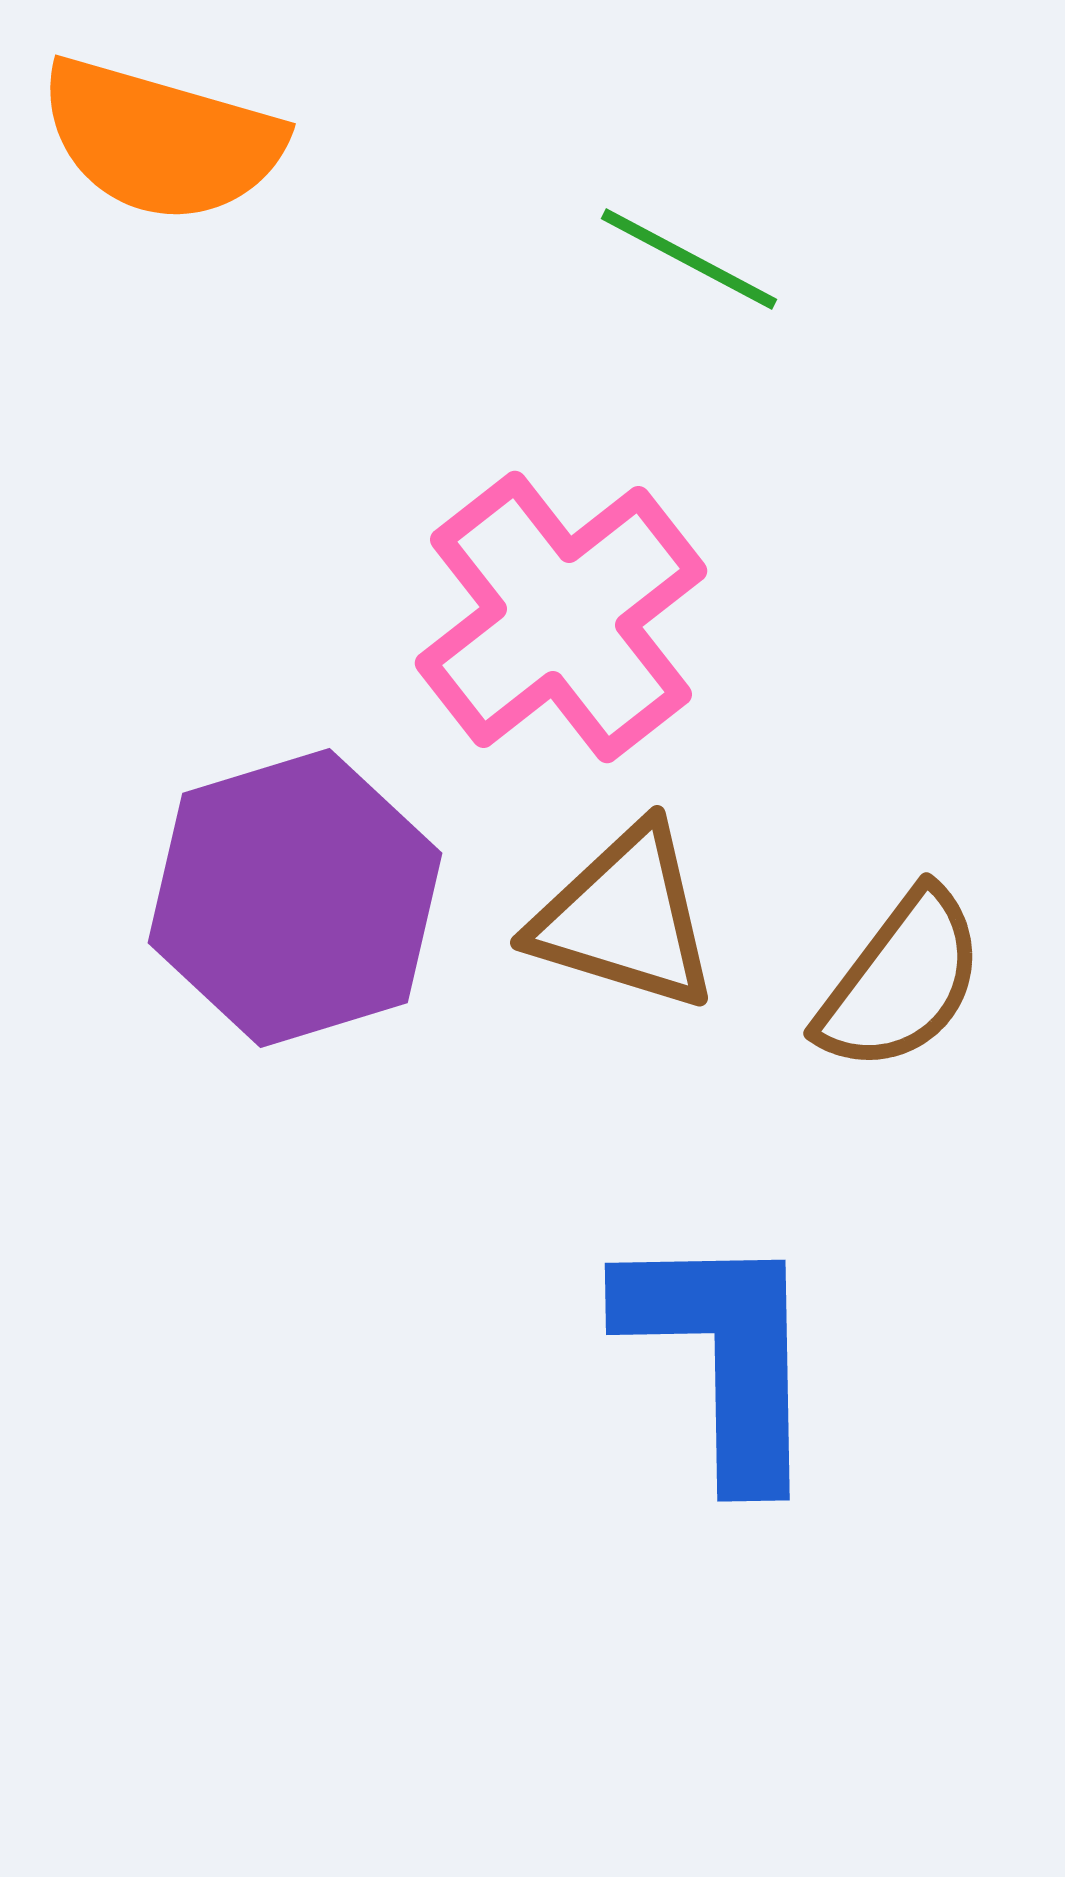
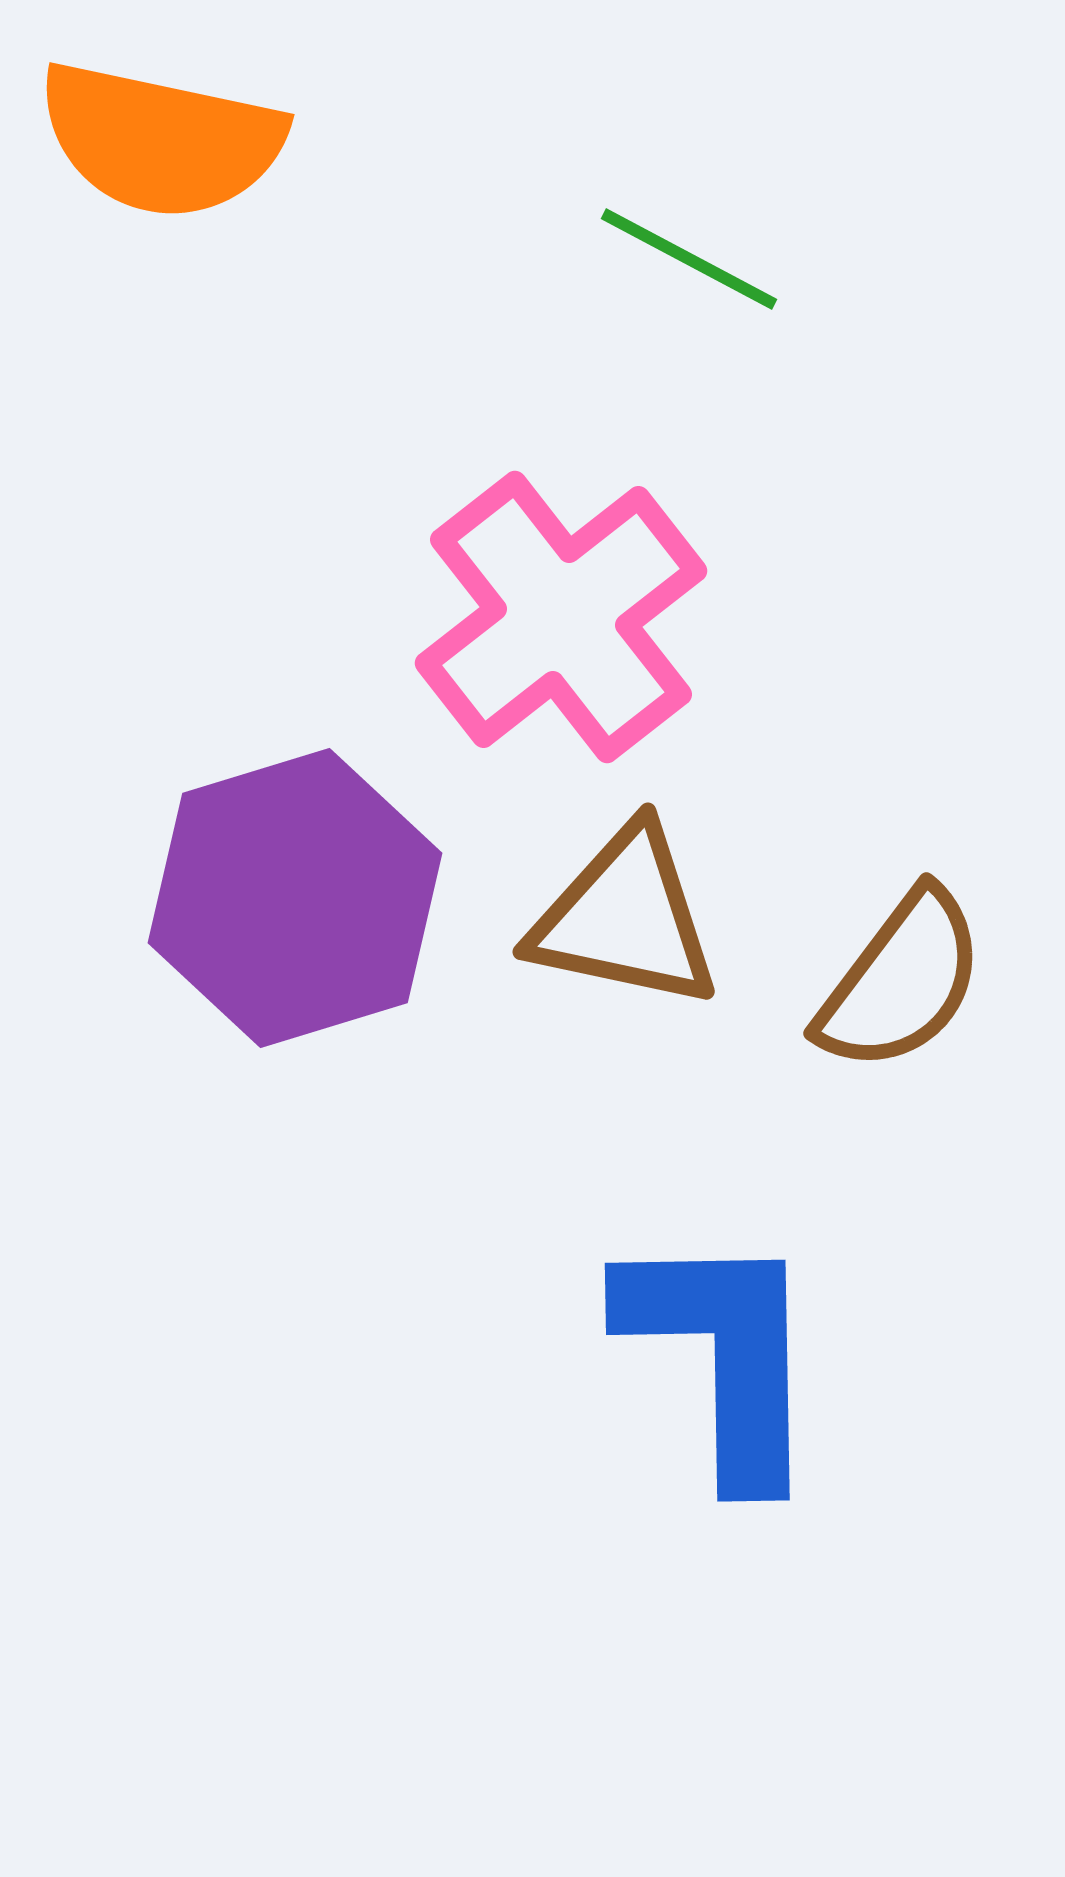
orange semicircle: rotated 4 degrees counterclockwise
brown triangle: rotated 5 degrees counterclockwise
